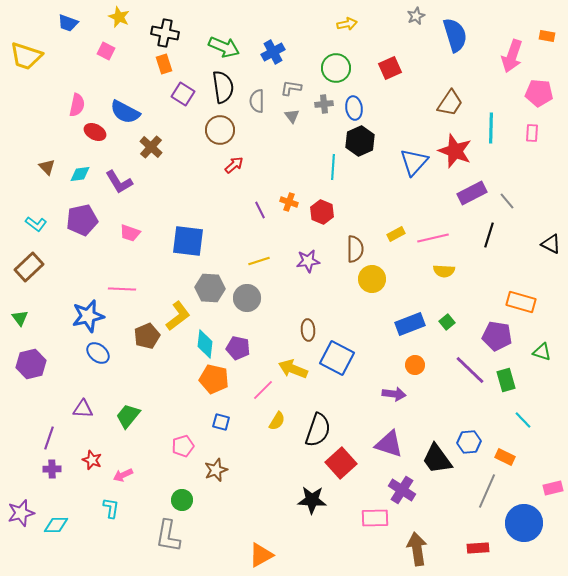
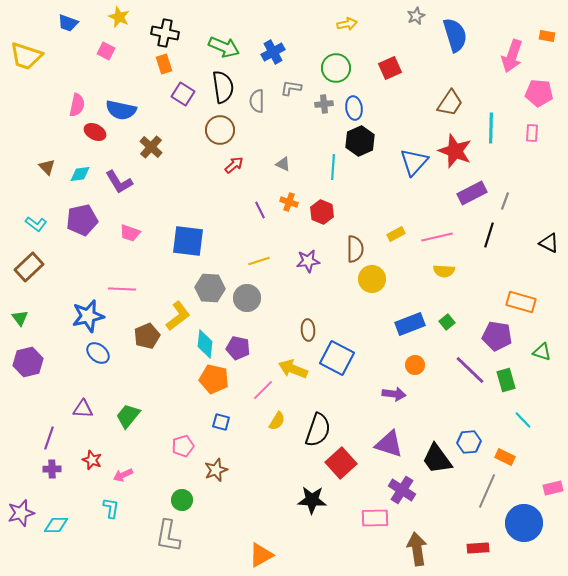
blue semicircle at (125, 112): moved 4 px left, 2 px up; rotated 16 degrees counterclockwise
gray triangle at (292, 116): moved 9 px left, 48 px down; rotated 28 degrees counterclockwise
gray line at (507, 201): moved 2 px left; rotated 60 degrees clockwise
pink line at (433, 238): moved 4 px right, 1 px up
black triangle at (551, 244): moved 2 px left, 1 px up
purple hexagon at (31, 364): moved 3 px left, 2 px up
